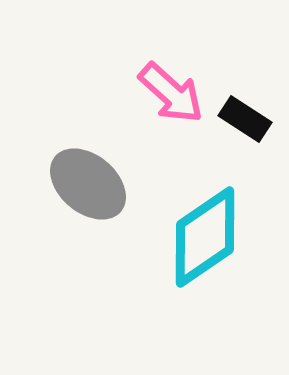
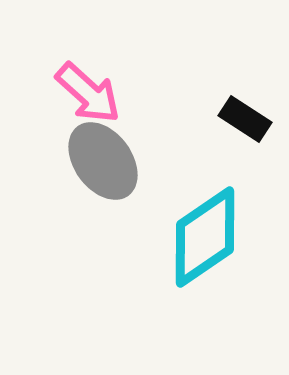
pink arrow: moved 83 px left
gray ellipse: moved 15 px right, 23 px up; rotated 14 degrees clockwise
